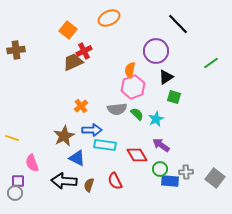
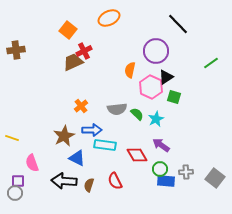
pink hexagon: moved 18 px right; rotated 15 degrees counterclockwise
blue rectangle: moved 4 px left
